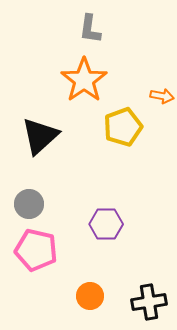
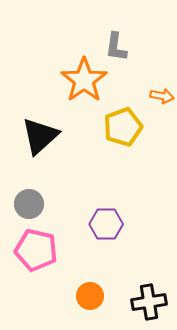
gray L-shape: moved 26 px right, 18 px down
